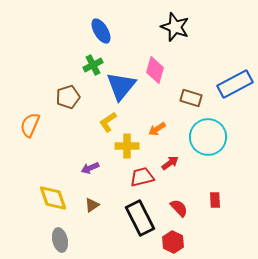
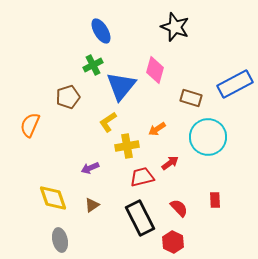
yellow cross: rotated 10 degrees counterclockwise
